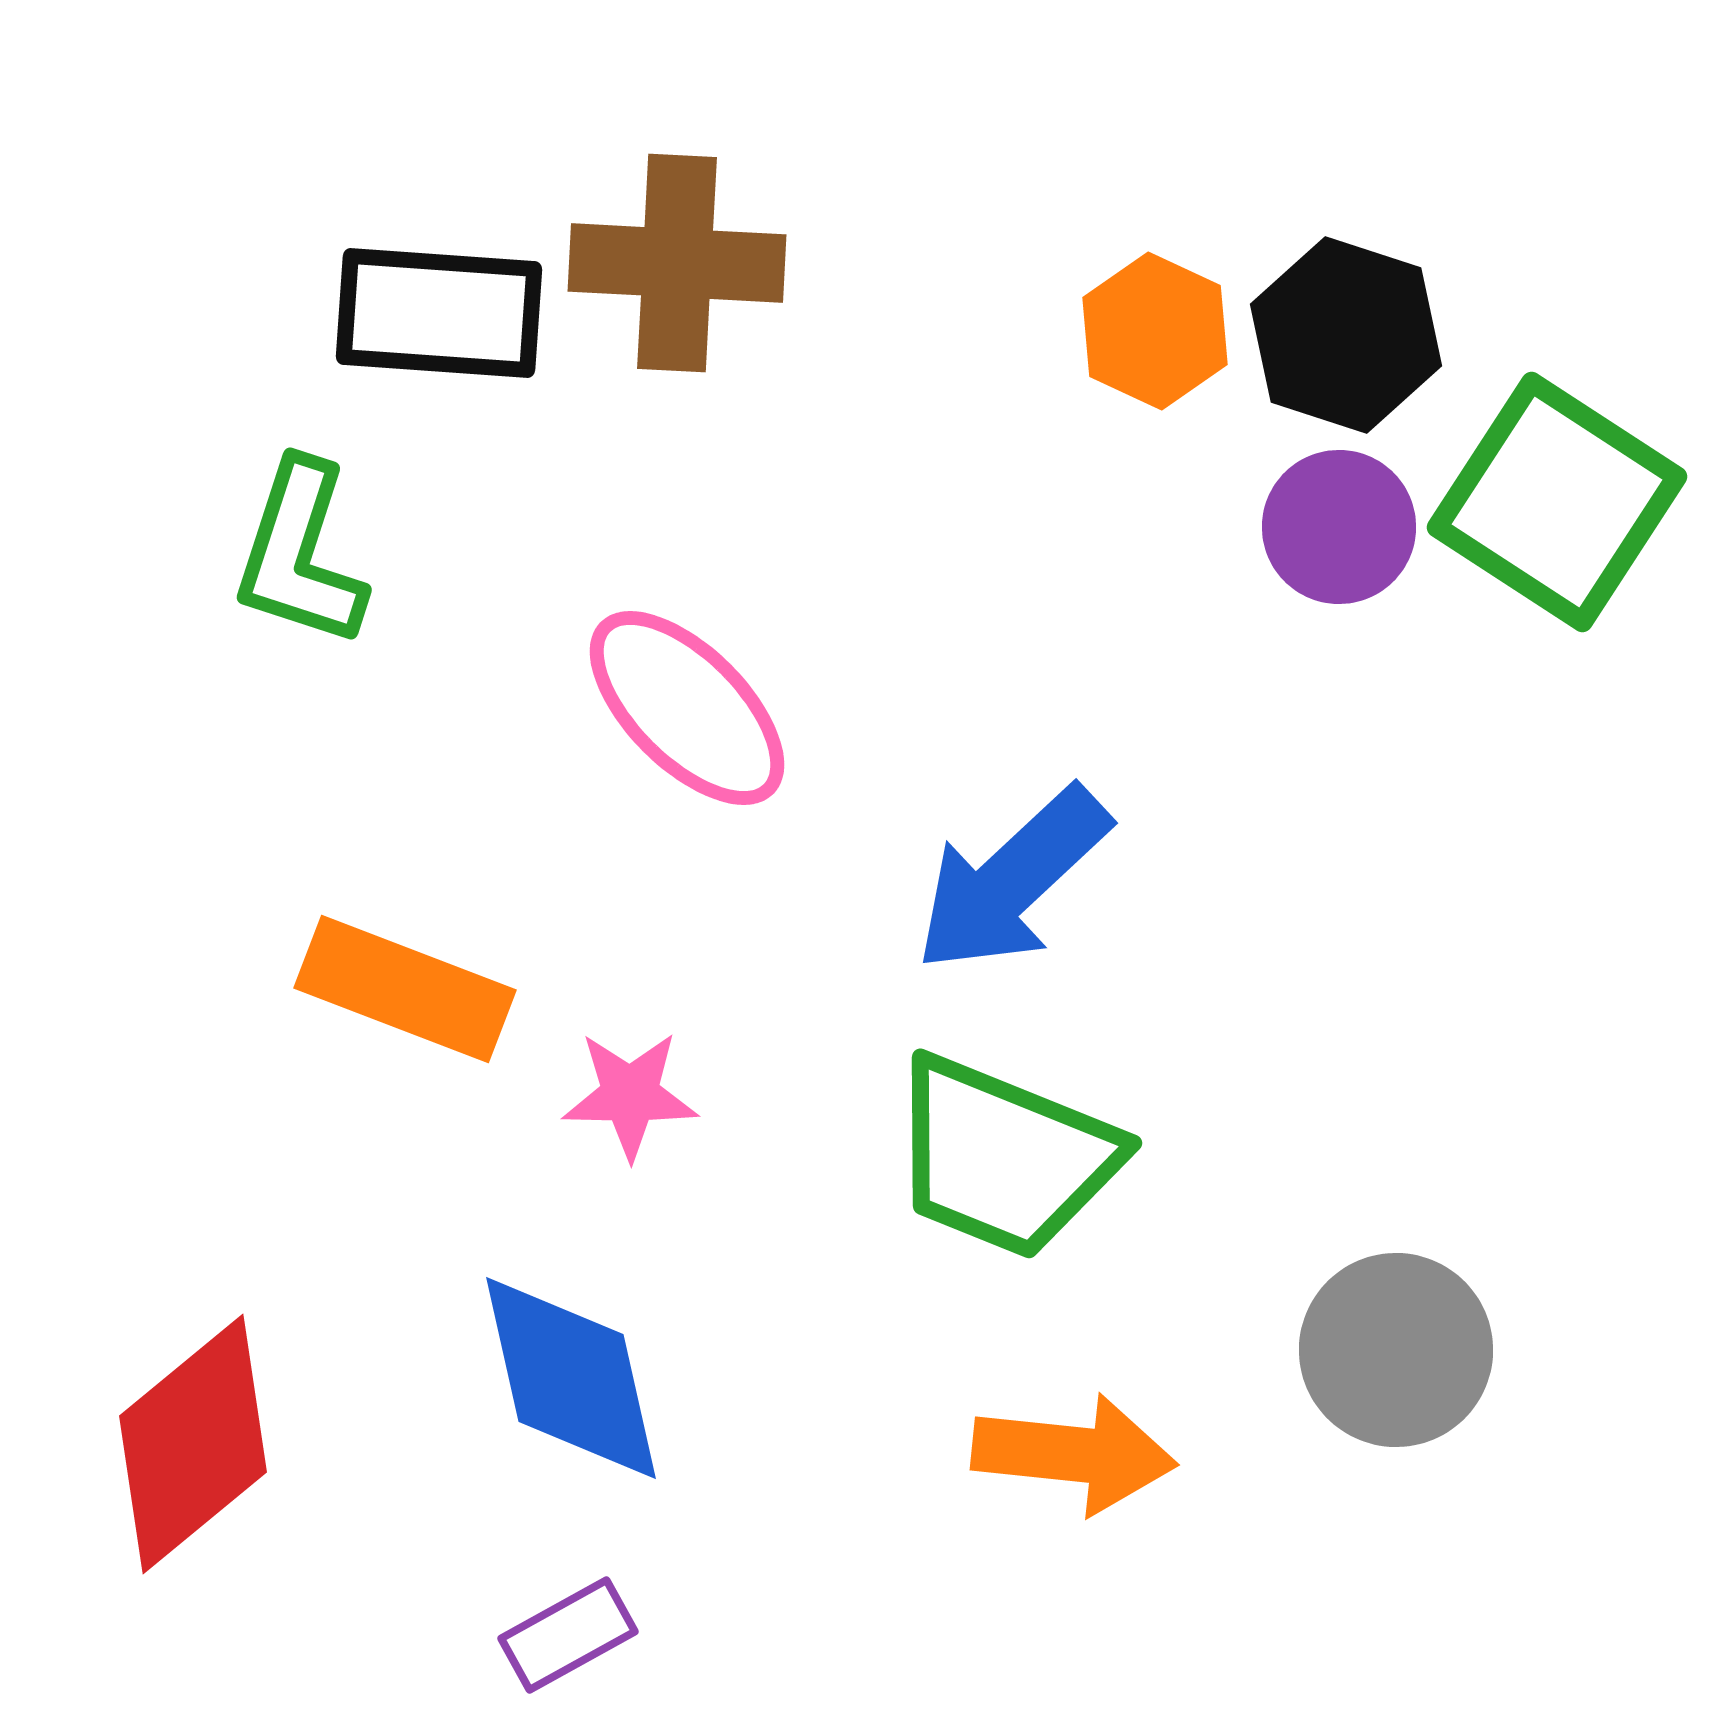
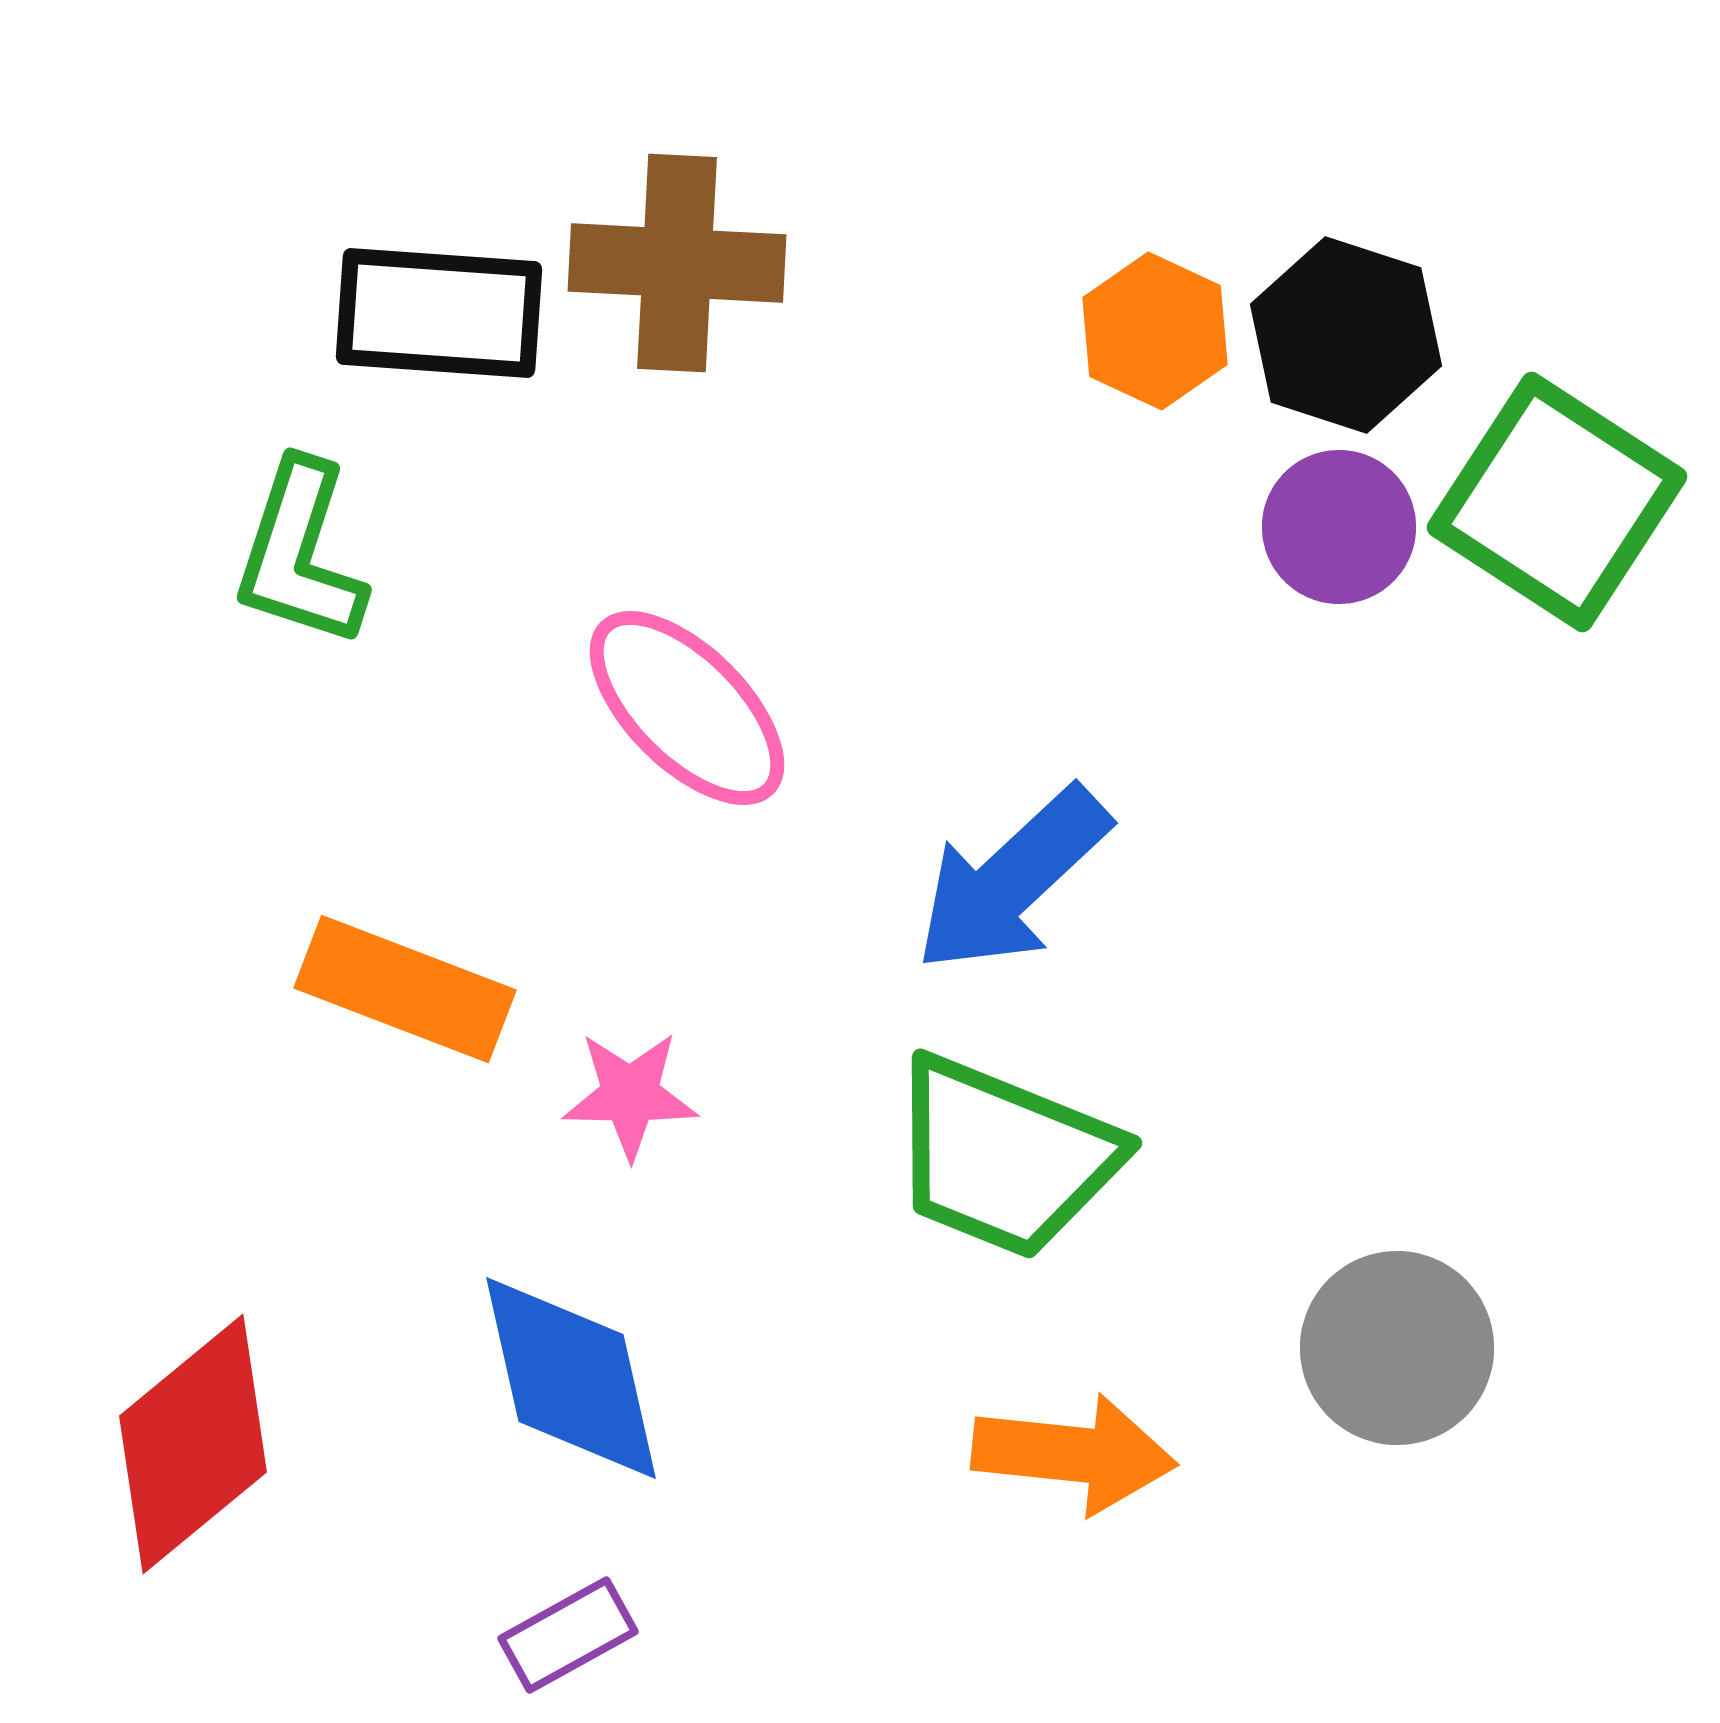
gray circle: moved 1 px right, 2 px up
